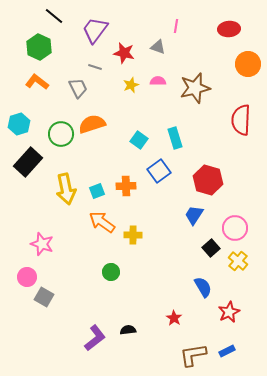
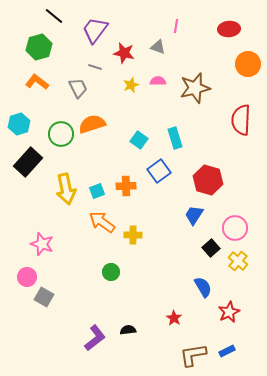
green hexagon at (39, 47): rotated 20 degrees clockwise
